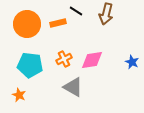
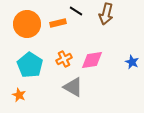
cyan pentagon: rotated 25 degrees clockwise
